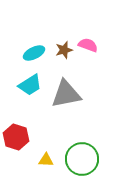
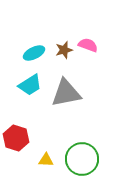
gray triangle: moved 1 px up
red hexagon: moved 1 px down
